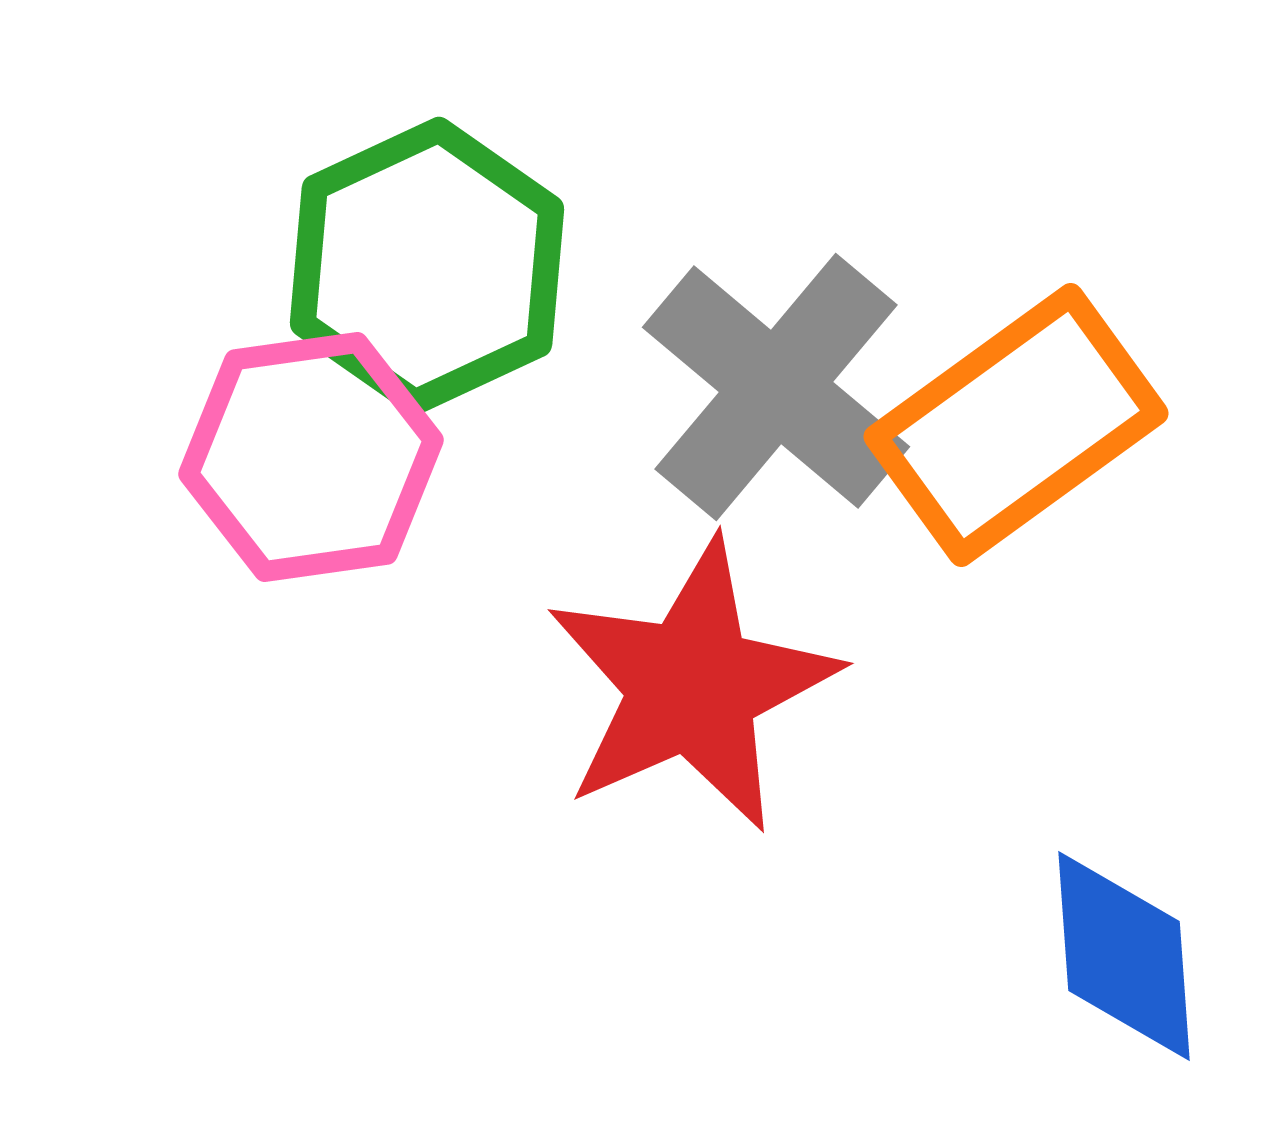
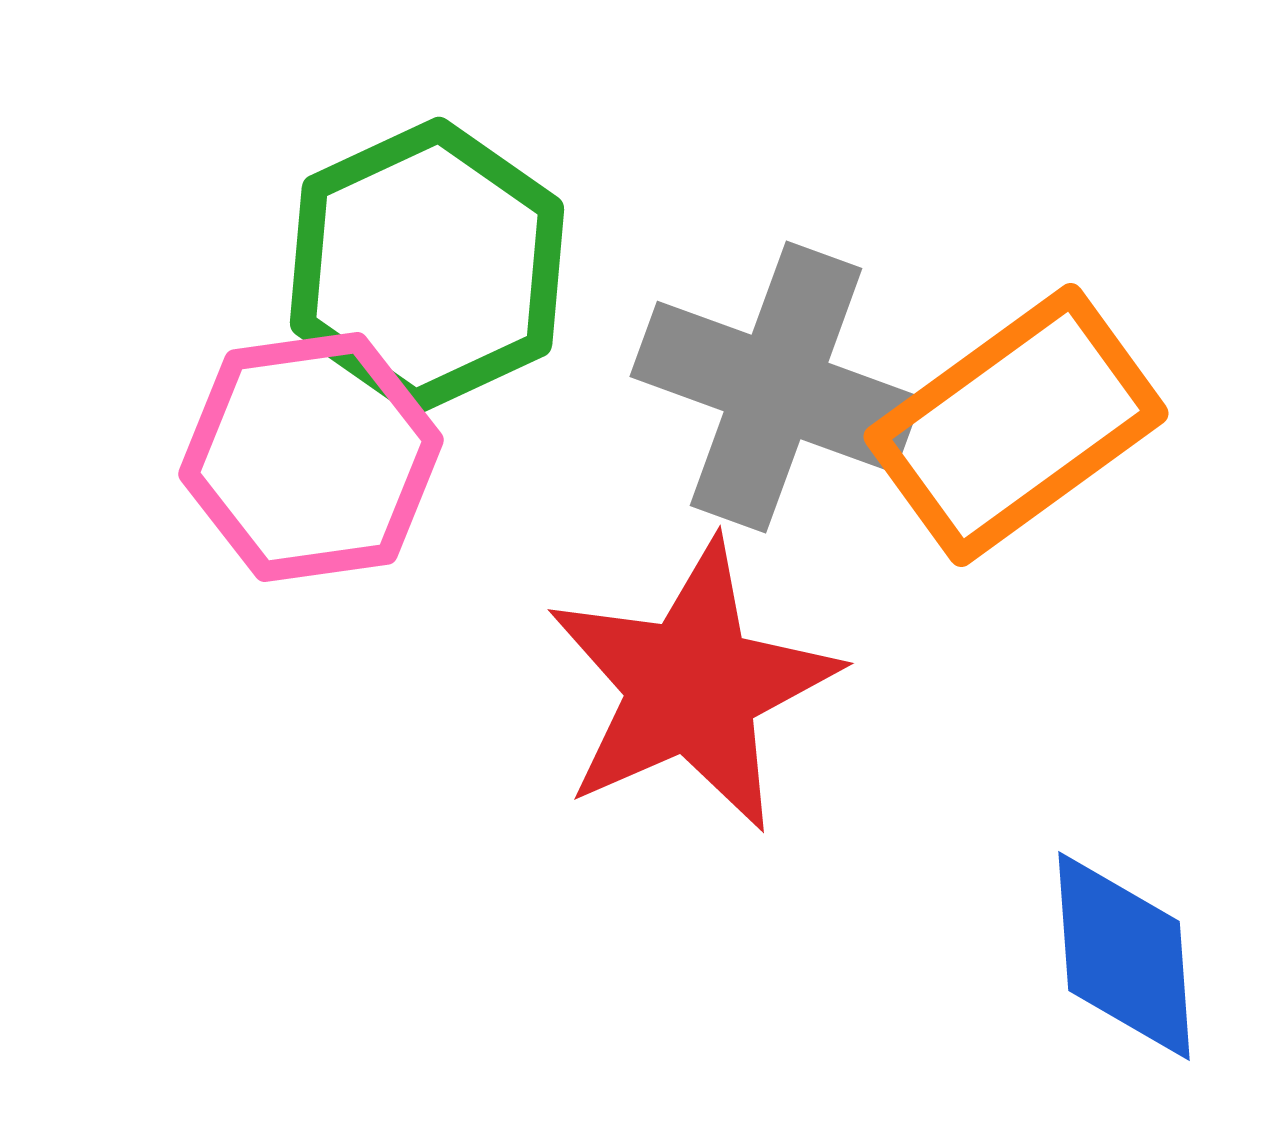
gray cross: rotated 20 degrees counterclockwise
